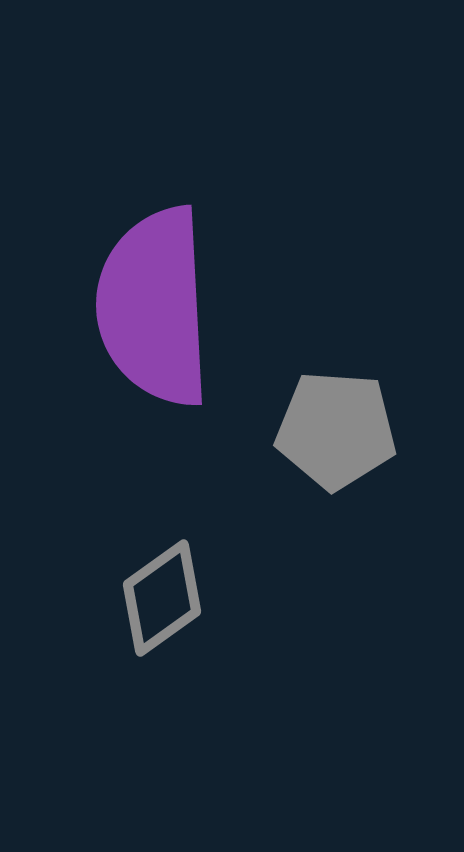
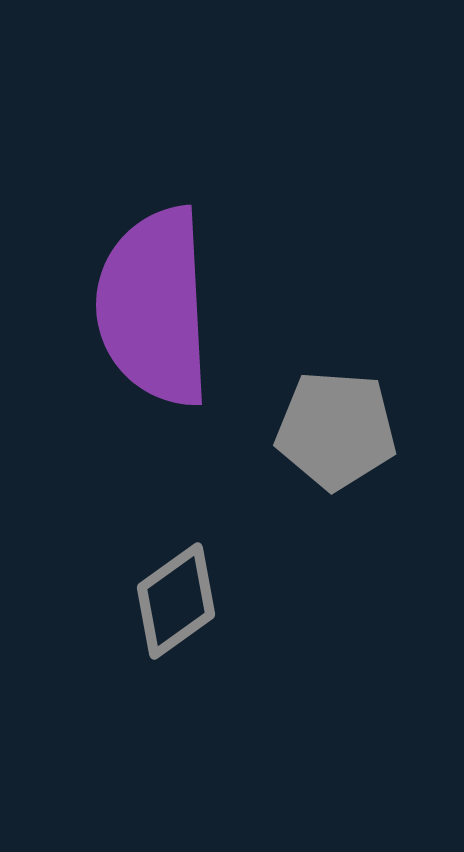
gray diamond: moved 14 px right, 3 px down
